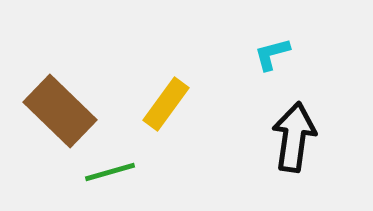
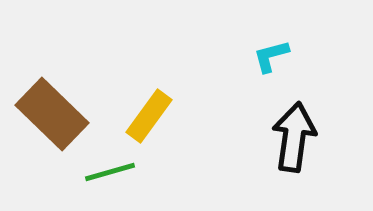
cyan L-shape: moved 1 px left, 2 px down
yellow rectangle: moved 17 px left, 12 px down
brown rectangle: moved 8 px left, 3 px down
